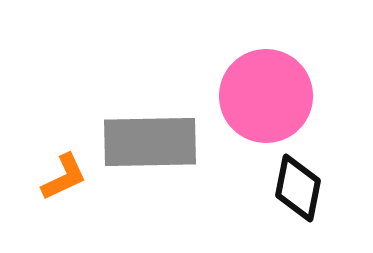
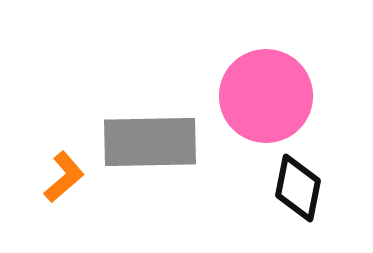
orange L-shape: rotated 16 degrees counterclockwise
